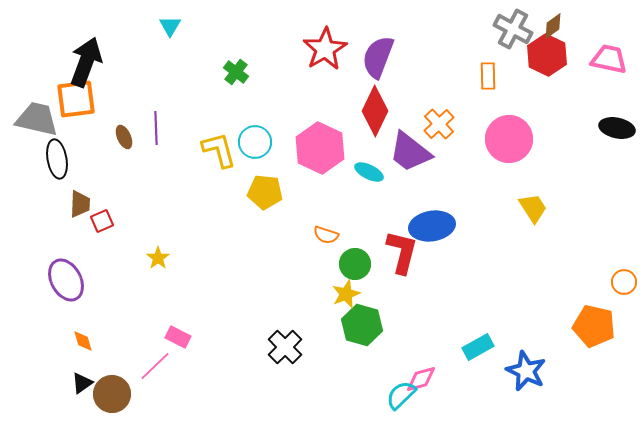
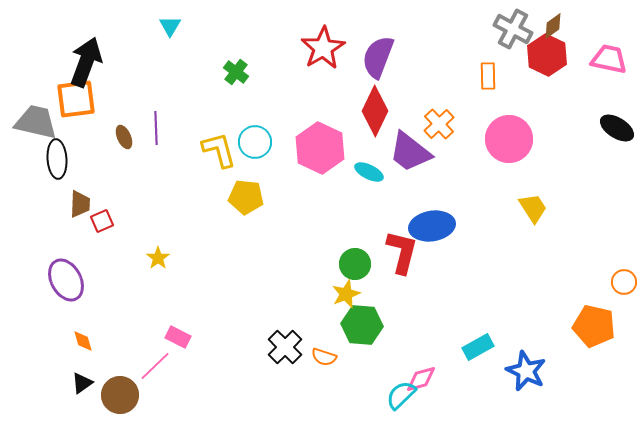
red star at (325, 49): moved 2 px left, 1 px up
gray trapezoid at (37, 119): moved 1 px left, 3 px down
black ellipse at (617, 128): rotated 20 degrees clockwise
black ellipse at (57, 159): rotated 6 degrees clockwise
yellow pentagon at (265, 192): moved 19 px left, 5 px down
orange semicircle at (326, 235): moved 2 px left, 122 px down
green hexagon at (362, 325): rotated 12 degrees counterclockwise
brown circle at (112, 394): moved 8 px right, 1 px down
